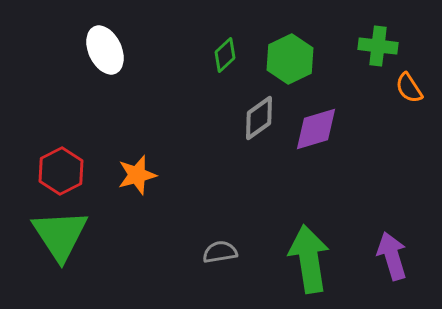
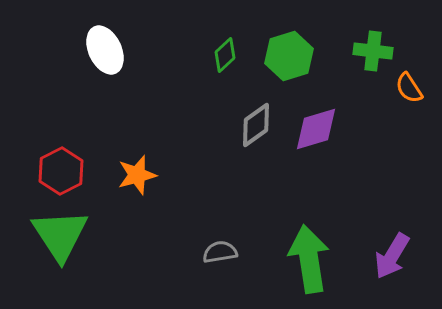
green cross: moved 5 px left, 5 px down
green hexagon: moved 1 px left, 3 px up; rotated 9 degrees clockwise
gray diamond: moved 3 px left, 7 px down
purple arrow: rotated 132 degrees counterclockwise
